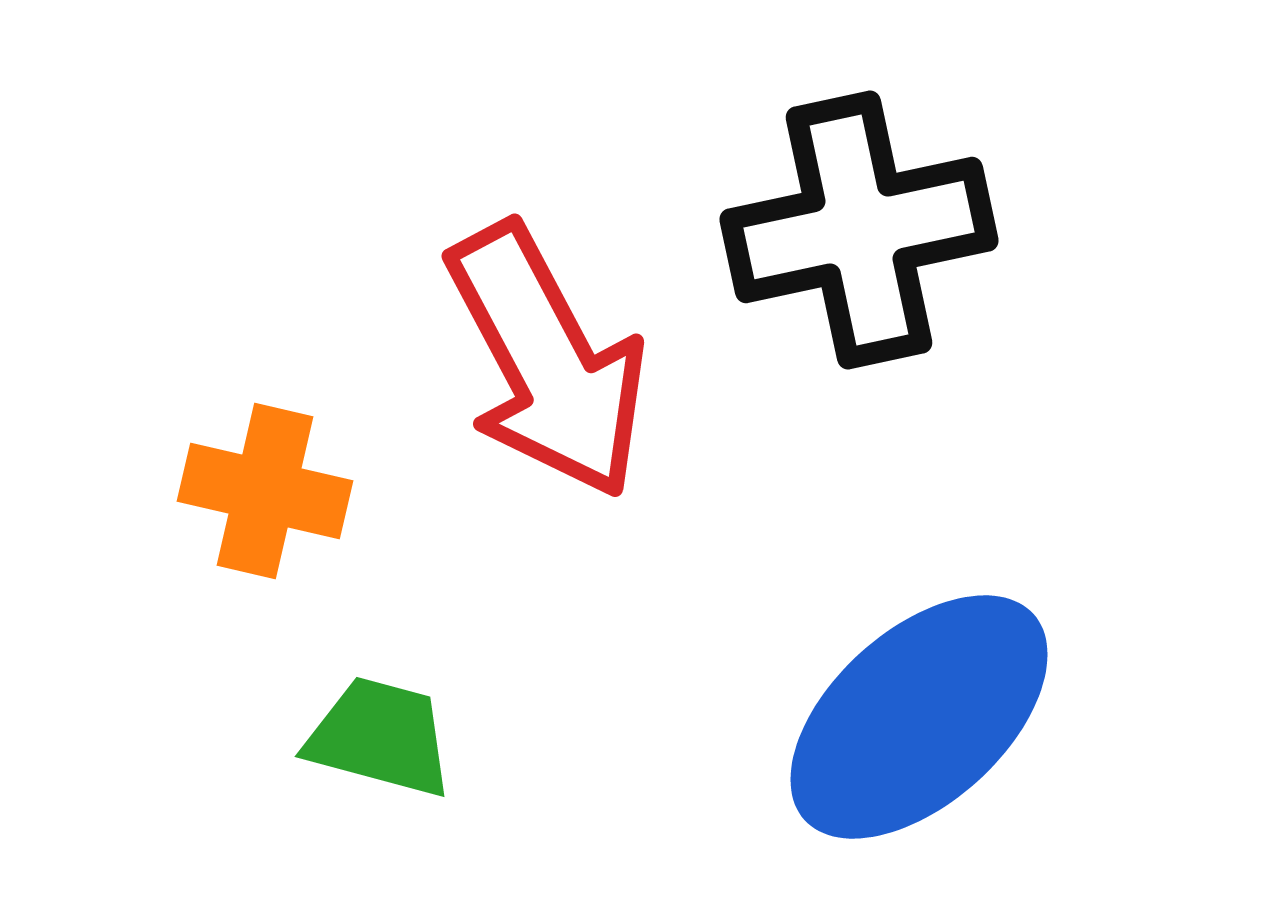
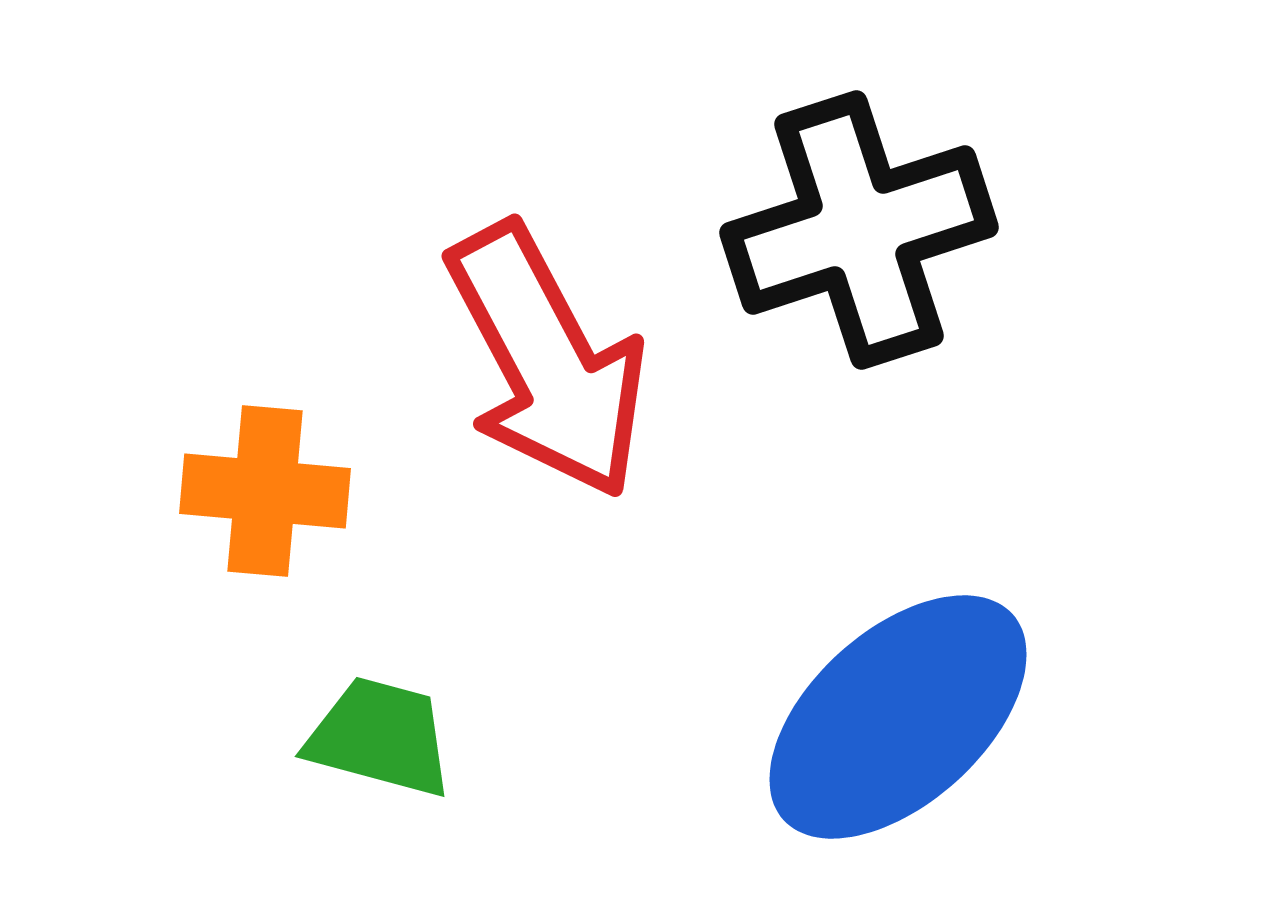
black cross: rotated 6 degrees counterclockwise
orange cross: rotated 8 degrees counterclockwise
blue ellipse: moved 21 px left
